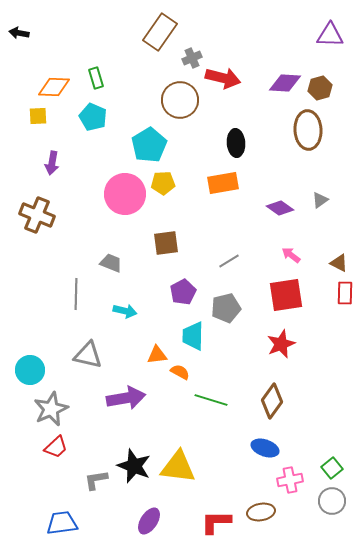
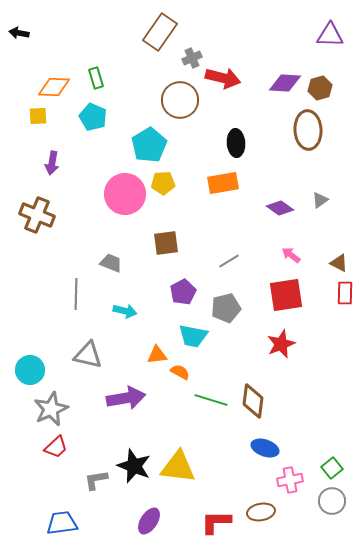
cyan trapezoid at (193, 336): rotated 80 degrees counterclockwise
brown diamond at (272, 401): moved 19 px left; rotated 28 degrees counterclockwise
